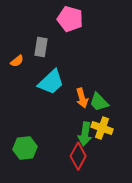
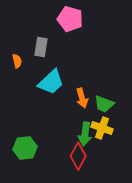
orange semicircle: rotated 64 degrees counterclockwise
green trapezoid: moved 5 px right, 2 px down; rotated 25 degrees counterclockwise
